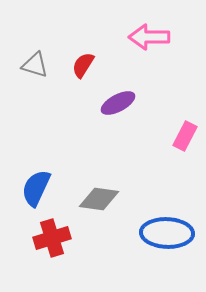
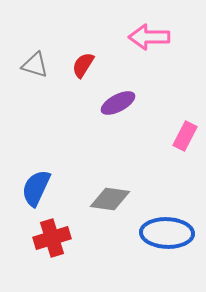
gray diamond: moved 11 px right
